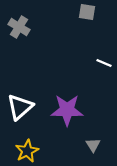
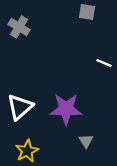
purple star: moved 1 px left, 1 px up
gray triangle: moved 7 px left, 4 px up
